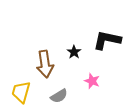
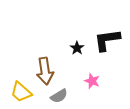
black L-shape: rotated 20 degrees counterclockwise
black star: moved 3 px right, 4 px up
brown arrow: moved 7 px down
yellow trapezoid: rotated 65 degrees counterclockwise
